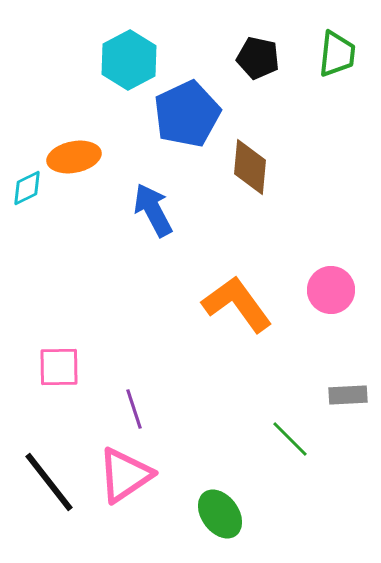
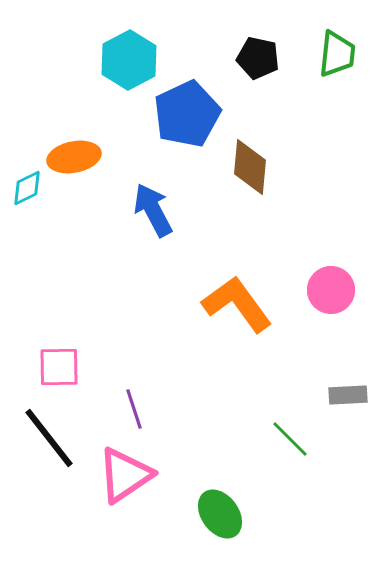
black line: moved 44 px up
